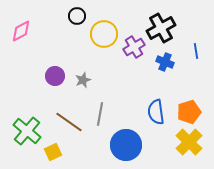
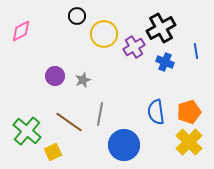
blue circle: moved 2 px left
